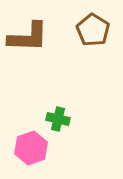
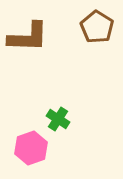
brown pentagon: moved 4 px right, 3 px up
green cross: rotated 20 degrees clockwise
